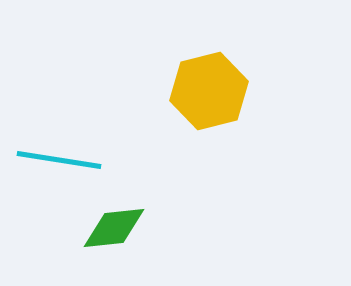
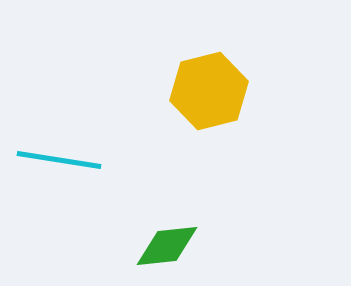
green diamond: moved 53 px right, 18 px down
